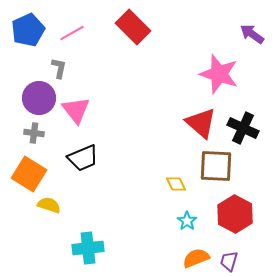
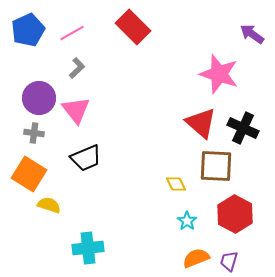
gray L-shape: moved 18 px right; rotated 35 degrees clockwise
black trapezoid: moved 3 px right
